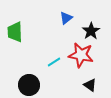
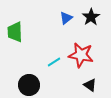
black star: moved 14 px up
